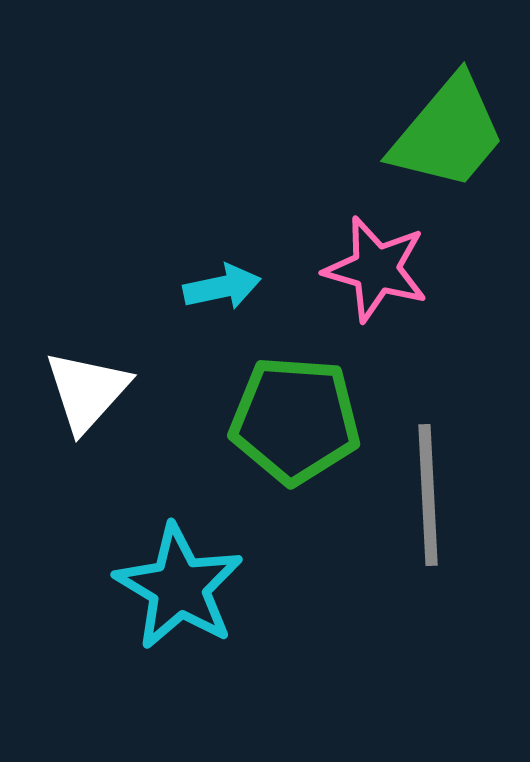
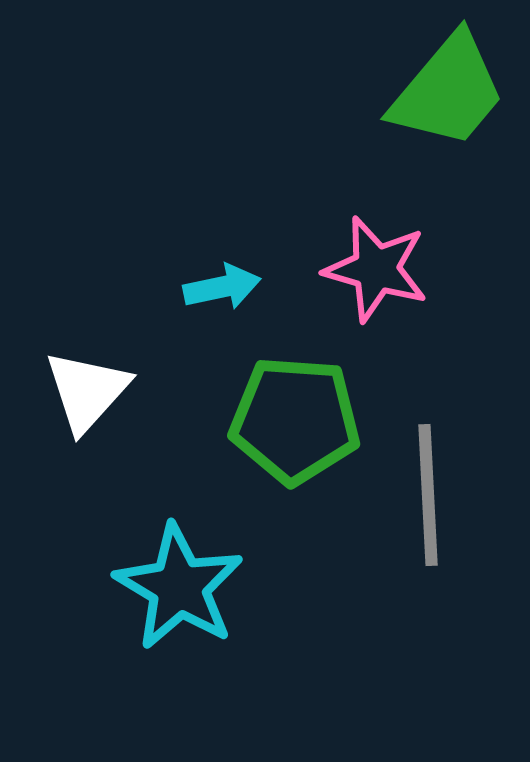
green trapezoid: moved 42 px up
